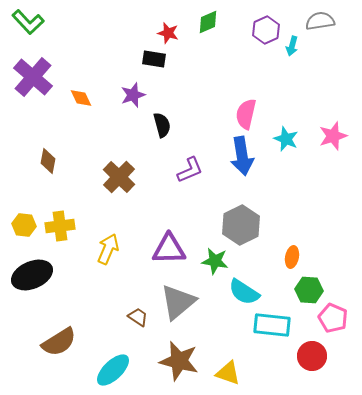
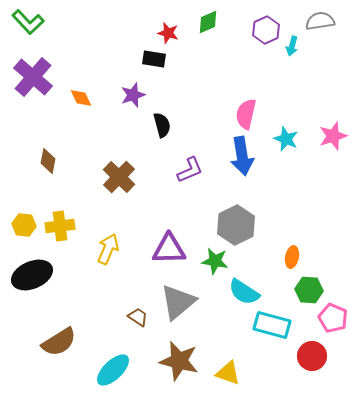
gray hexagon: moved 5 px left
cyan rectangle: rotated 9 degrees clockwise
